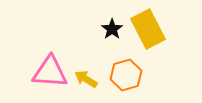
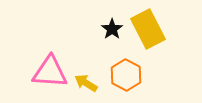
orange hexagon: rotated 16 degrees counterclockwise
yellow arrow: moved 4 px down
